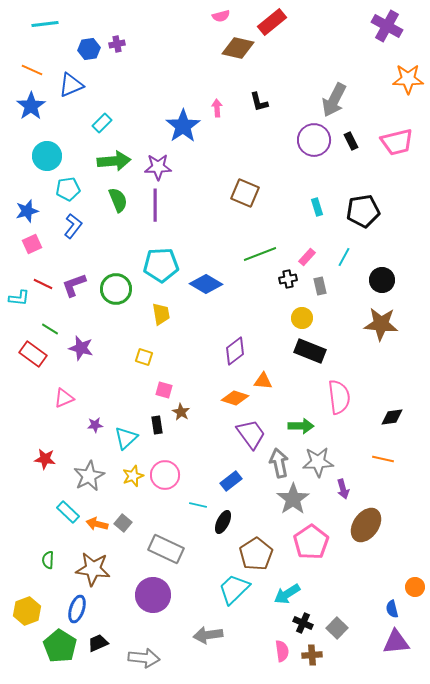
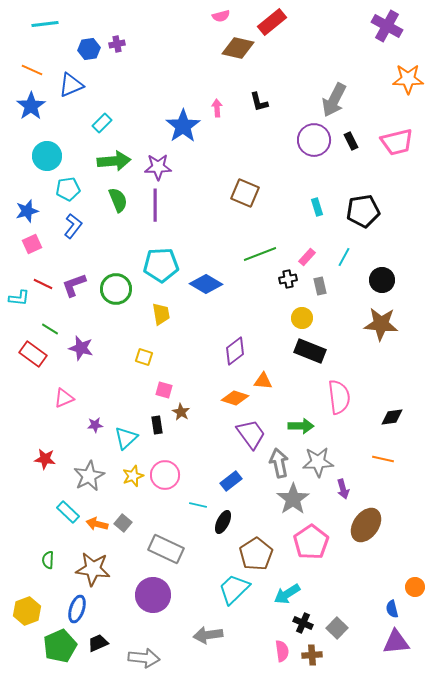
green pentagon at (60, 646): rotated 16 degrees clockwise
